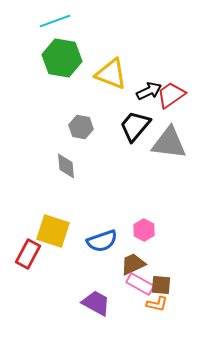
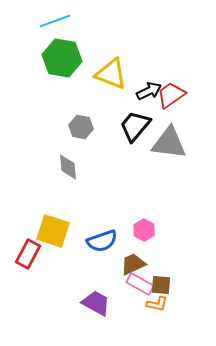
gray diamond: moved 2 px right, 1 px down
